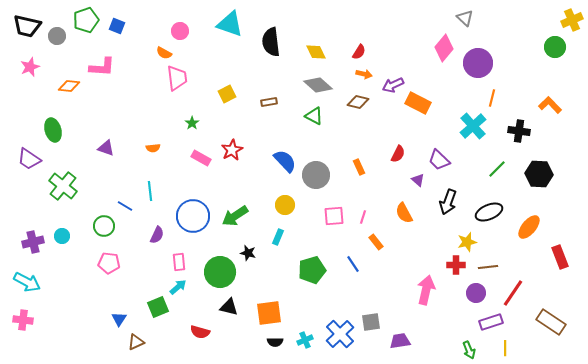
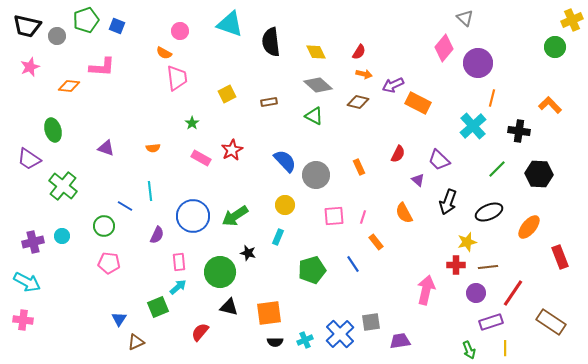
red semicircle at (200, 332): rotated 114 degrees clockwise
